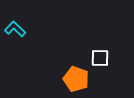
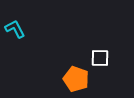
cyan L-shape: rotated 20 degrees clockwise
